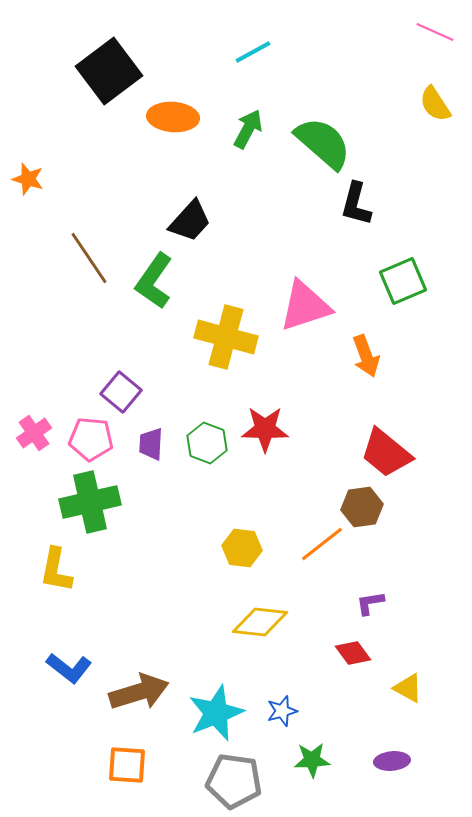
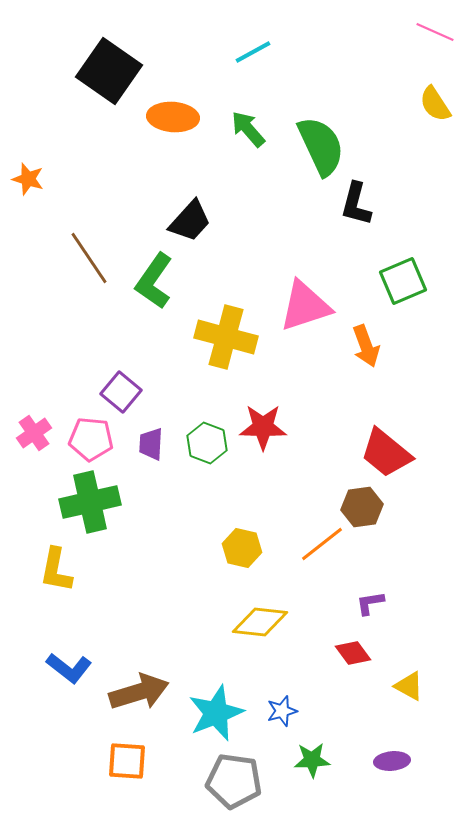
black square: rotated 18 degrees counterclockwise
green arrow: rotated 69 degrees counterclockwise
green semicircle: moved 2 px left, 3 px down; rotated 24 degrees clockwise
orange arrow: moved 10 px up
red star: moved 2 px left, 2 px up
yellow hexagon: rotated 6 degrees clockwise
yellow triangle: moved 1 px right, 2 px up
orange square: moved 4 px up
